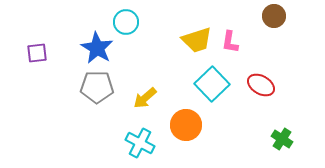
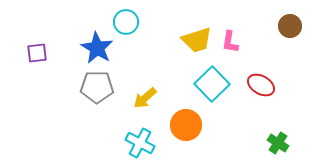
brown circle: moved 16 px right, 10 px down
green cross: moved 4 px left, 4 px down
